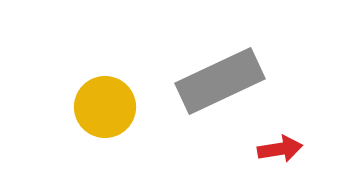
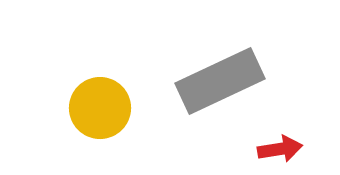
yellow circle: moved 5 px left, 1 px down
